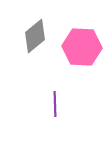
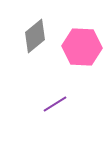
purple line: rotated 60 degrees clockwise
